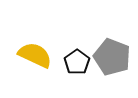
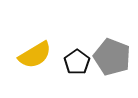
yellow semicircle: rotated 124 degrees clockwise
